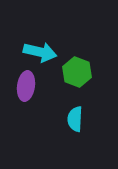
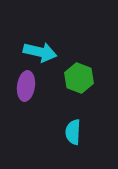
green hexagon: moved 2 px right, 6 px down
cyan semicircle: moved 2 px left, 13 px down
